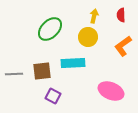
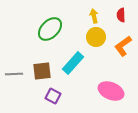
yellow arrow: rotated 24 degrees counterclockwise
yellow circle: moved 8 px right
cyan rectangle: rotated 45 degrees counterclockwise
